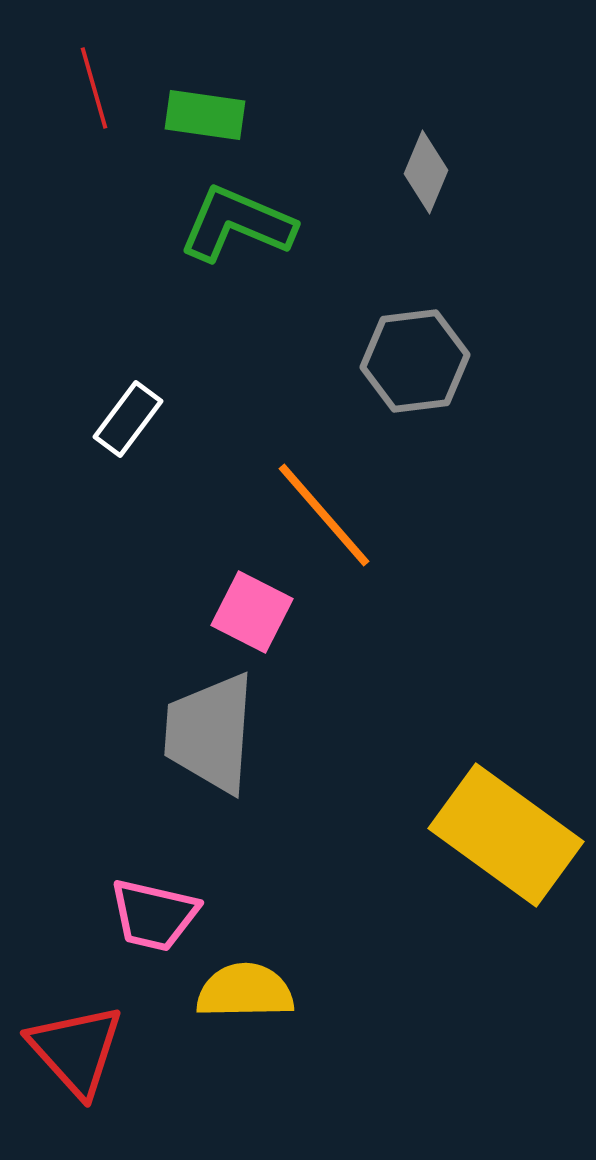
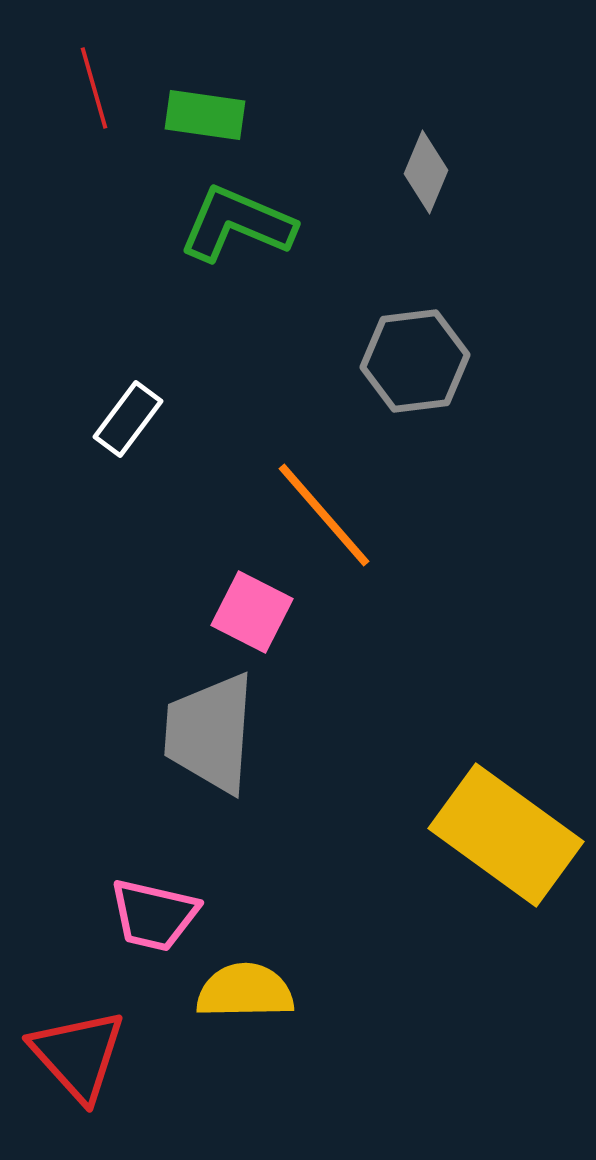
red triangle: moved 2 px right, 5 px down
